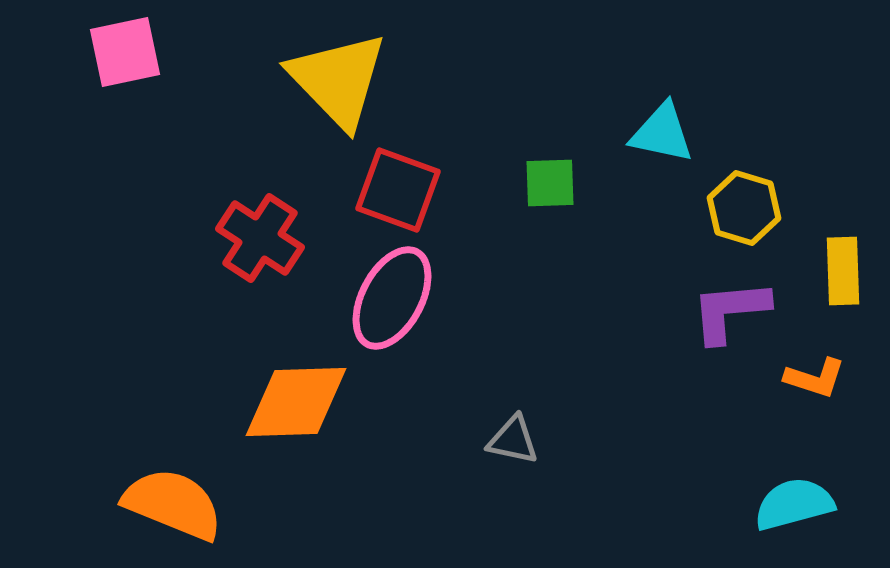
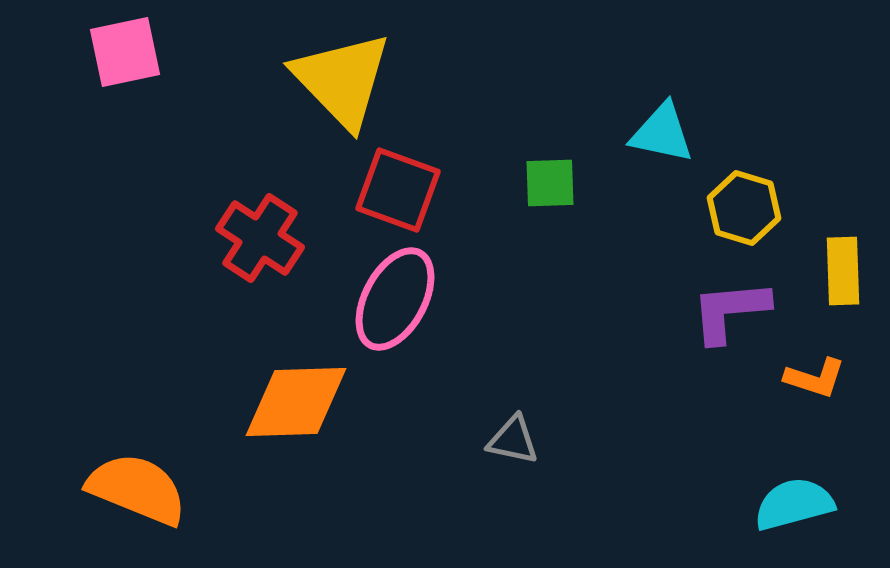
yellow triangle: moved 4 px right
pink ellipse: moved 3 px right, 1 px down
orange semicircle: moved 36 px left, 15 px up
